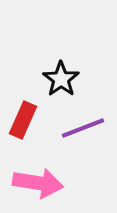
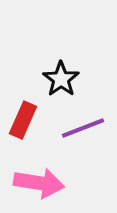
pink arrow: moved 1 px right
